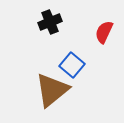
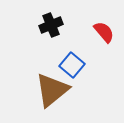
black cross: moved 1 px right, 3 px down
red semicircle: rotated 115 degrees clockwise
